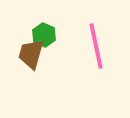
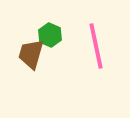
green hexagon: moved 6 px right
